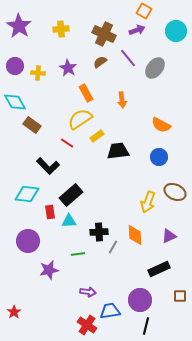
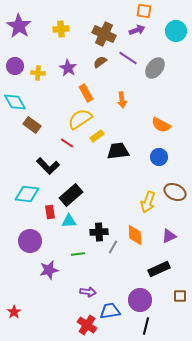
orange square at (144, 11): rotated 21 degrees counterclockwise
purple line at (128, 58): rotated 18 degrees counterclockwise
purple circle at (28, 241): moved 2 px right
